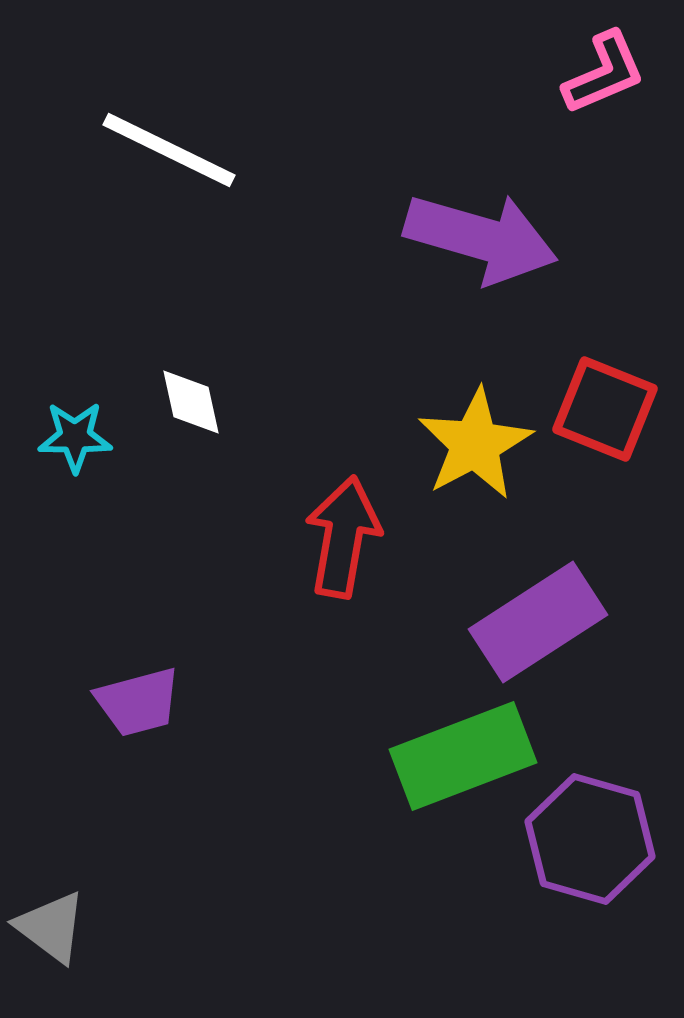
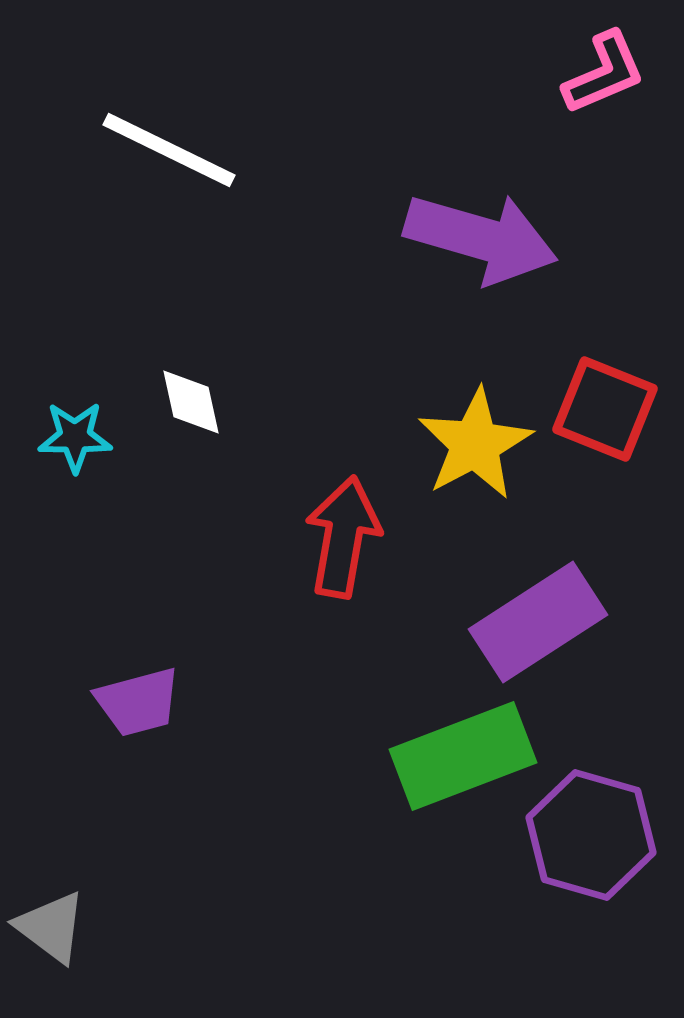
purple hexagon: moved 1 px right, 4 px up
